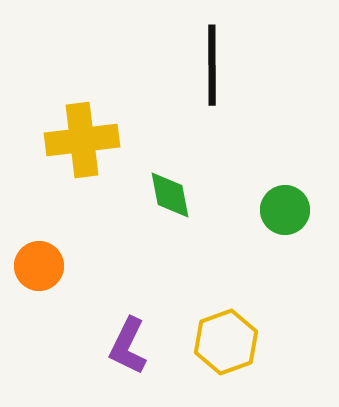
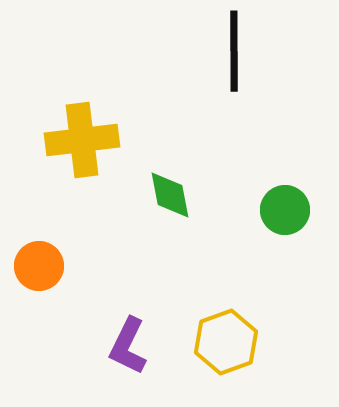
black line: moved 22 px right, 14 px up
